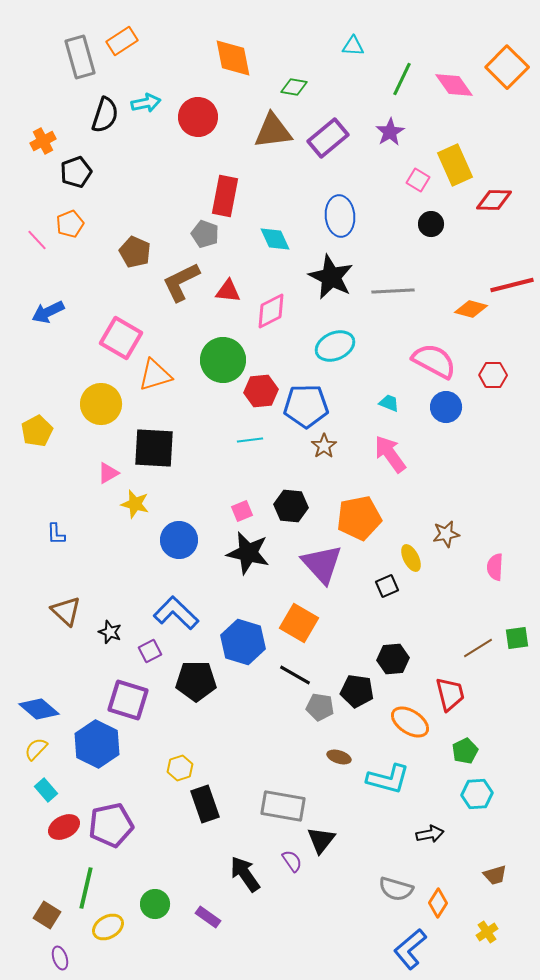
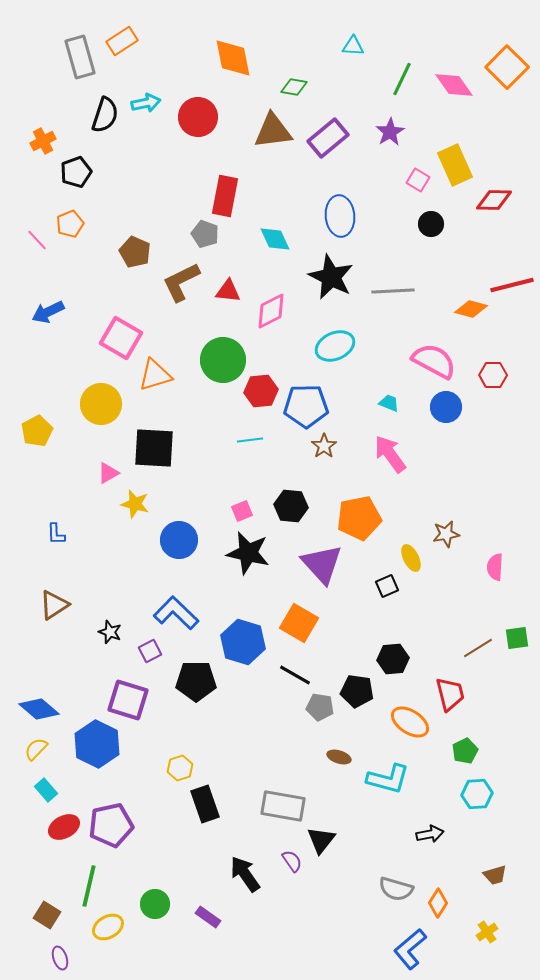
brown triangle at (66, 611): moved 12 px left, 6 px up; rotated 44 degrees clockwise
green line at (86, 888): moved 3 px right, 2 px up
